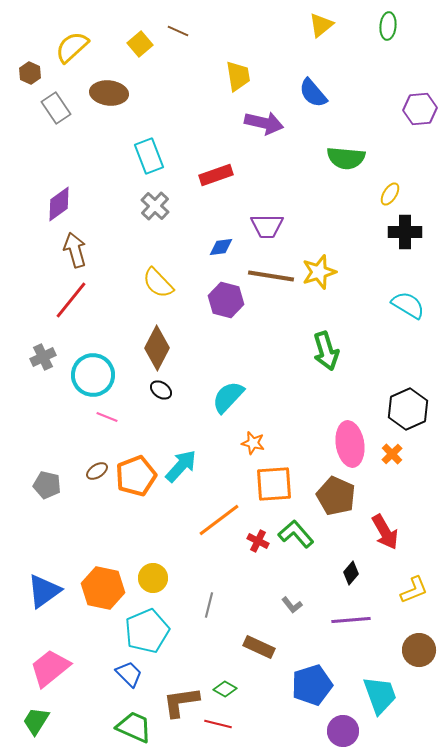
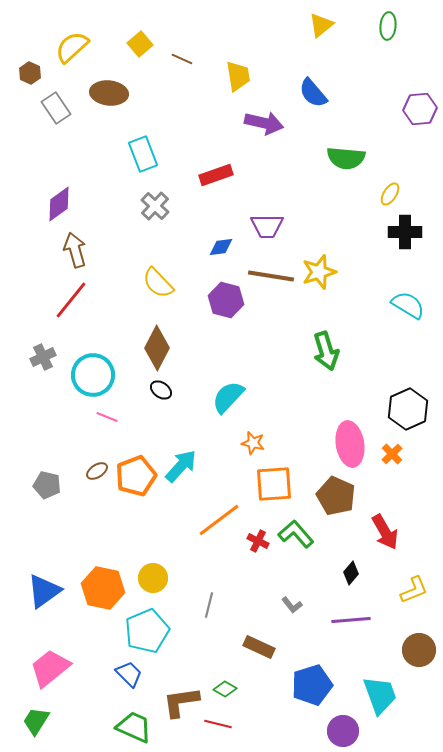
brown line at (178, 31): moved 4 px right, 28 px down
cyan rectangle at (149, 156): moved 6 px left, 2 px up
